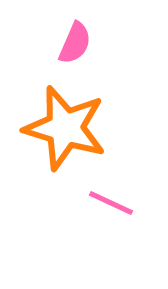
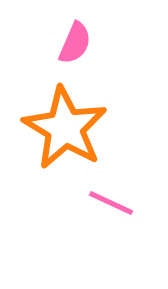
orange star: rotated 14 degrees clockwise
